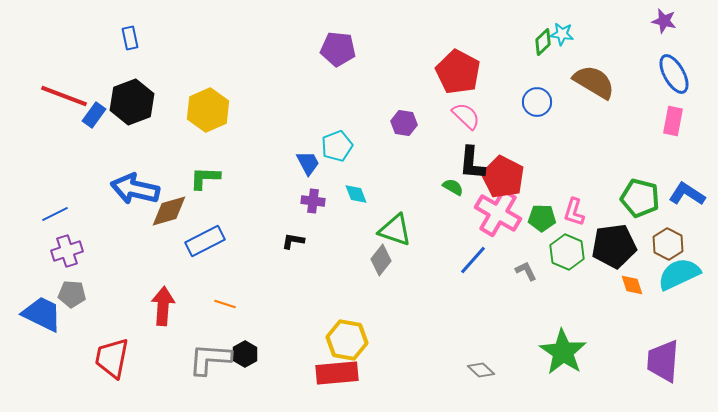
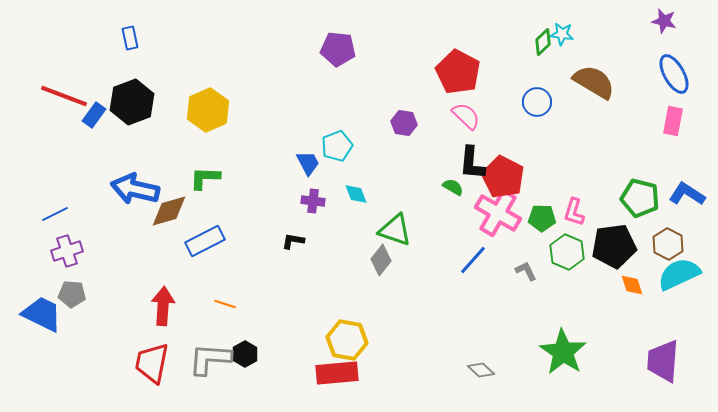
red trapezoid at (112, 358): moved 40 px right, 5 px down
